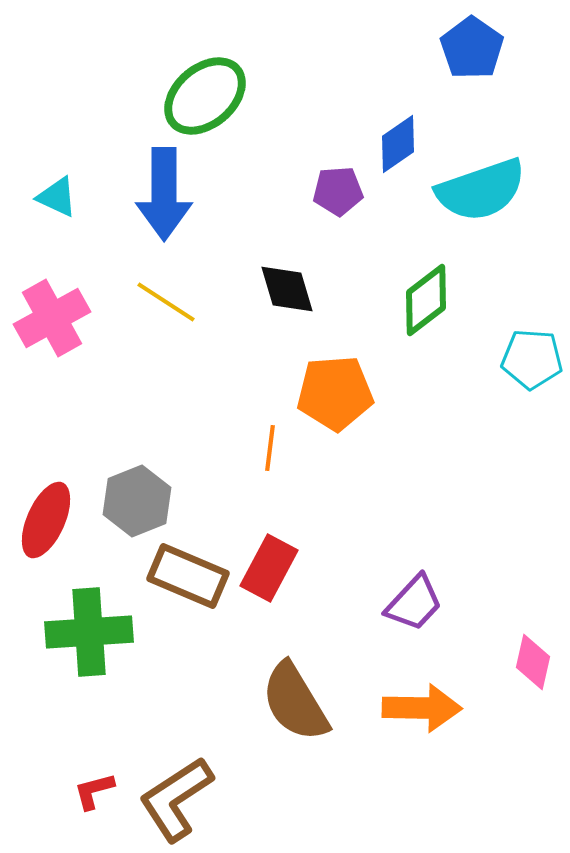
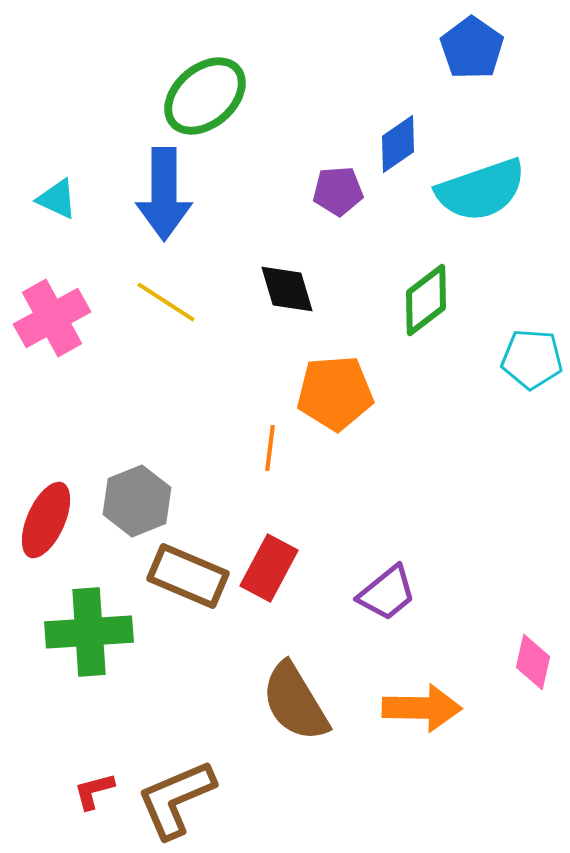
cyan triangle: moved 2 px down
purple trapezoid: moved 27 px left, 10 px up; rotated 8 degrees clockwise
brown L-shape: rotated 10 degrees clockwise
